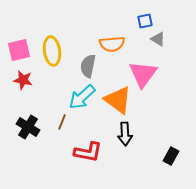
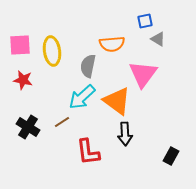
pink square: moved 1 px right, 5 px up; rotated 10 degrees clockwise
orange triangle: moved 1 px left, 1 px down
brown line: rotated 35 degrees clockwise
red L-shape: rotated 72 degrees clockwise
